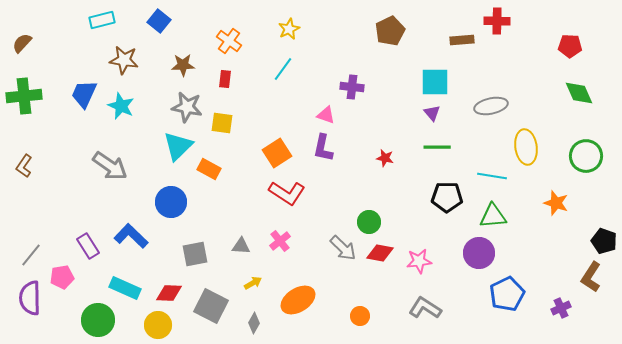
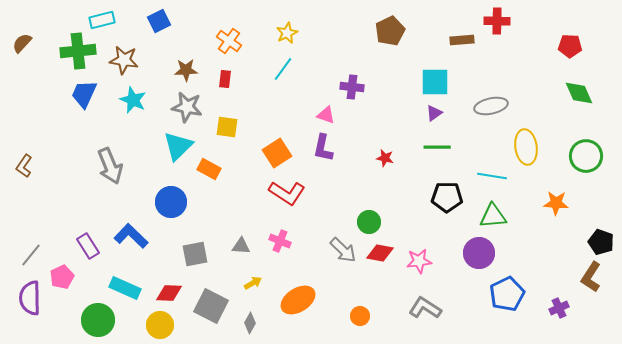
blue square at (159, 21): rotated 25 degrees clockwise
yellow star at (289, 29): moved 2 px left, 4 px down
brown star at (183, 65): moved 3 px right, 5 px down
green cross at (24, 96): moved 54 px right, 45 px up
cyan star at (121, 106): moved 12 px right, 6 px up
purple triangle at (432, 113): moved 2 px right; rotated 36 degrees clockwise
yellow square at (222, 123): moved 5 px right, 4 px down
gray arrow at (110, 166): rotated 33 degrees clockwise
orange star at (556, 203): rotated 15 degrees counterclockwise
pink cross at (280, 241): rotated 30 degrees counterclockwise
black pentagon at (604, 241): moved 3 px left, 1 px down
gray arrow at (343, 248): moved 2 px down
pink pentagon at (62, 277): rotated 15 degrees counterclockwise
purple cross at (561, 308): moved 2 px left
gray diamond at (254, 323): moved 4 px left
yellow circle at (158, 325): moved 2 px right
